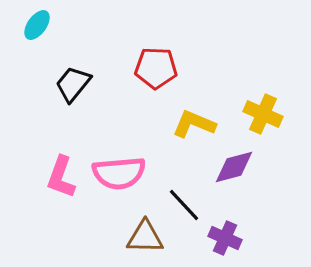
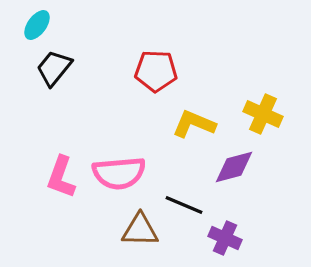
red pentagon: moved 3 px down
black trapezoid: moved 19 px left, 16 px up
black line: rotated 24 degrees counterclockwise
brown triangle: moved 5 px left, 7 px up
